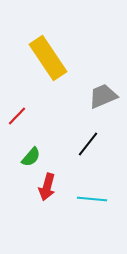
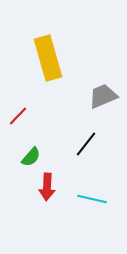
yellow rectangle: rotated 18 degrees clockwise
red line: moved 1 px right
black line: moved 2 px left
red arrow: rotated 12 degrees counterclockwise
cyan line: rotated 8 degrees clockwise
